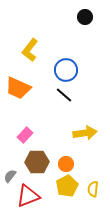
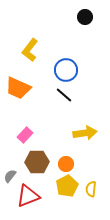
yellow semicircle: moved 2 px left
